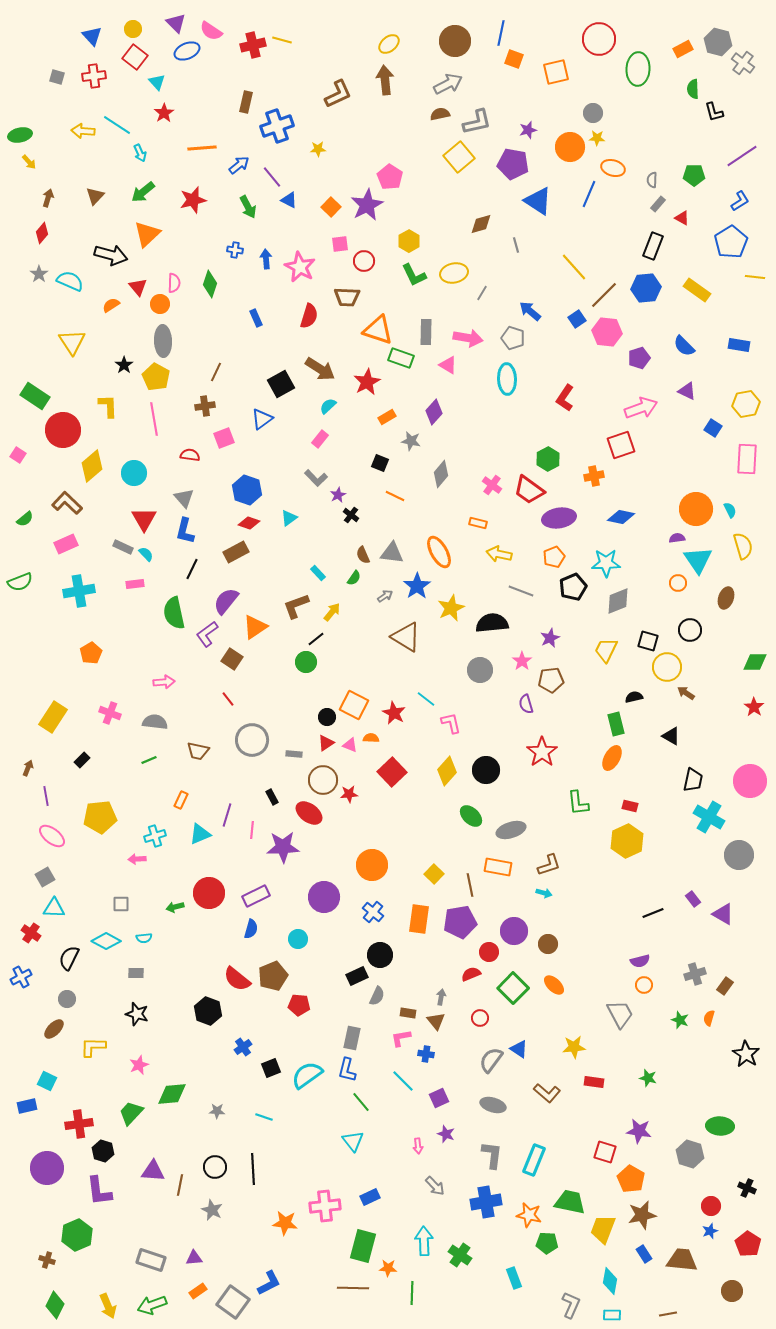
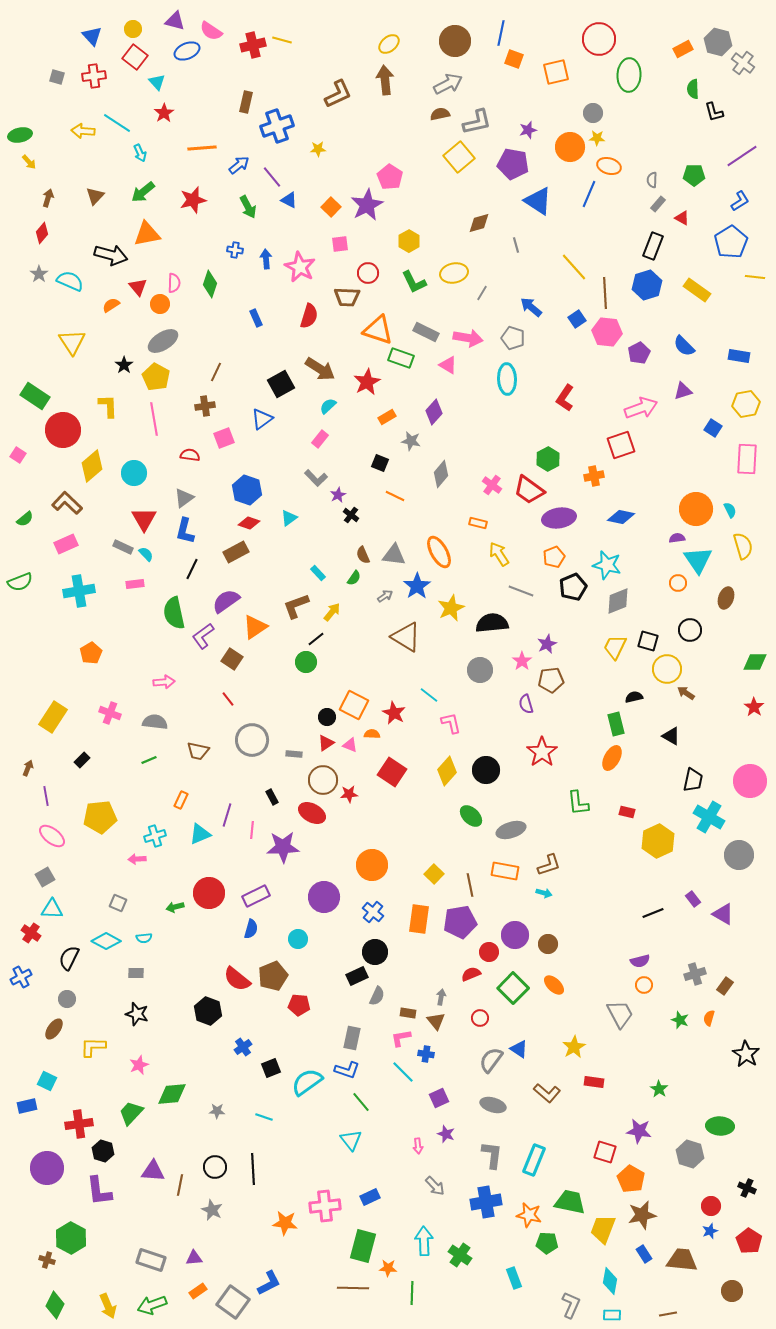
purple triangle at (176, 23): moved 1 px left, 2 px up; rotated 30 degrees counterclockwise
green ellipse at (638, 69): moved 9 px left, 6 px down
cyan line at (117, 125): moved 2 px up
orange ellipse at (613, 168): moved 4 px left, 2 px up
brown diamond at (481, 224): moved 2 px left, 1 px up
orange triangle at (147, 234): rotated 32 degrees clockwise
red circle at (364, 261): moved 4 px right, 12 px down
green L-shape at (414, 275): moved 7 px down
blue hexagon at (646, 288): moved 1 px right, 3 px up; rotated 12 degrees counterclockwise
brown line at (604, 295): moved 1 px right, 2 px up; rotated 48 degrees counterclockwise
blue arrow at (530, 311): moved 1 px right, 4 px up
gray rectangle at (426, 332): rotated 65 degrees counterclockwise
gray ellipse at (163, 341): rotated 60 degrees clockwise
blue rectangle at (739, 345): moved 11 px down
purple pentagon at (639, 358): moved 5 px up; rotated 10 degrees counterclockwise
purple triangle at (687, 391): moved 4 px left; rotated 42 degrees counterclockwise
gray triangle at (184, 498): rotated 35 degrees clockwise
gray triangle at (392, 553): moved 2 px right, 2 px down
yellow arrow at (499, 554): rotated 45 degrees clockwise
cyan star at (606, 563): moved 1 px right, 2 px down; rotated 16 degrees clockwise
purple semicircle at (226, 601): rotated 16 degrees clockwise
purple L-shape at (207, 634): moved 4 px left, 2 px down
purple star at (550, 638): moved 3 px left, 6 px down
yellow trapezoid at (606, 650): moved 9 px right, 3 px up
yellow circle at (667, 667): moved 2 px down
cyan line at (426, 699): moved 3 px right, 4 px up
orange semicircle at (371, 738): moved 1 px right, 4 px up
red square at (392, 772): rotated 12 degrees counterclockwise
red rectangle at (630, 806): moved 3 px left, 6 px down
red ellipse at (309, 813): moved 3 px right; rotated 8 degrees counterclockwise
yellow hexagon at (627, 841): moved 31 px right
orange rectangle at (498, 867): moved 7 px right, 4 px down
gray square at (121, 904): moved 3 px left, 1 px up; rotated 24 degrees clockwise
cyan triangle at (54, 908): moved 2 px left, 1 px down
purple circle at (514, 931): moved 1 px right, 4 px down
black circle at (380, 955): moved 5 px left, 3 px up
brown ellipse at (54, 1029): rotated 10 degrees counterclockwise
yellow star at (574, 1047): rotated 25 degrees counterclockwise
blue L-shape at (347, 1070): rotated 85 degrees counterclockwise
cyan semicircle at (307, 1075): moved 7 px down
green star at (648, 1078): moved 11 px right, 11 px down; rotated 18 degrees clockwise
cyan line at (403, 1081): moved 9 px up
cyan triangle at (353, 1141): moved 2 px left, 1 px up
green hexagon at (77, 1235): moved 6 px left, 3 px down; rotated 8 degrees counterclockwise
red pentagon at (748, 1244): moved 1 px right, 3 px up
